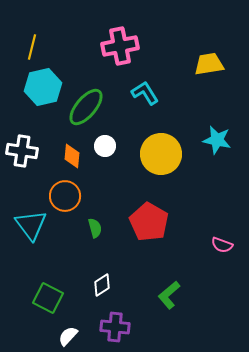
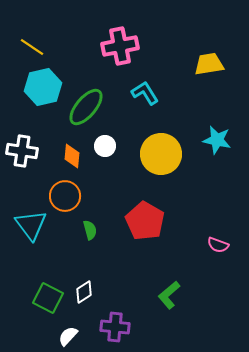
yellow line: rotated 70 degrees counterclockwise
red pentagon: moved 4 px left, 1 px up
green semicircle: moved 5 px left, 2 px down
pink semicircle: moved 4 px left
white diamond: moved 18 px left, 7 px down
